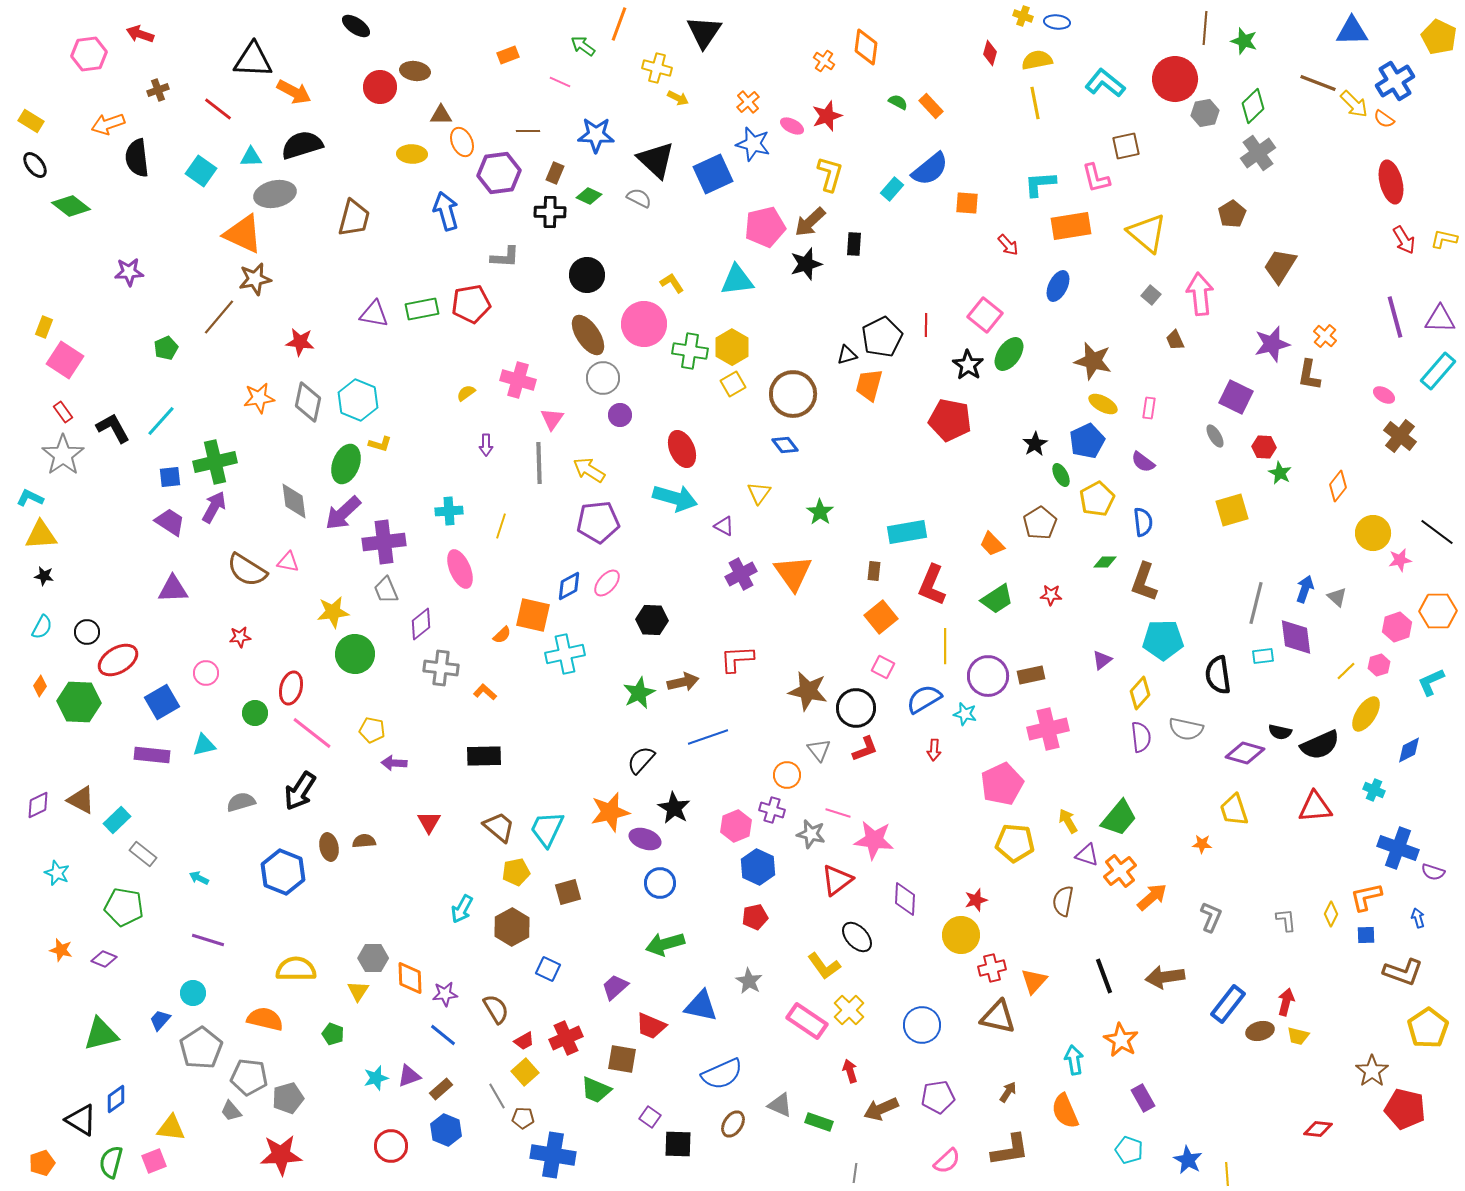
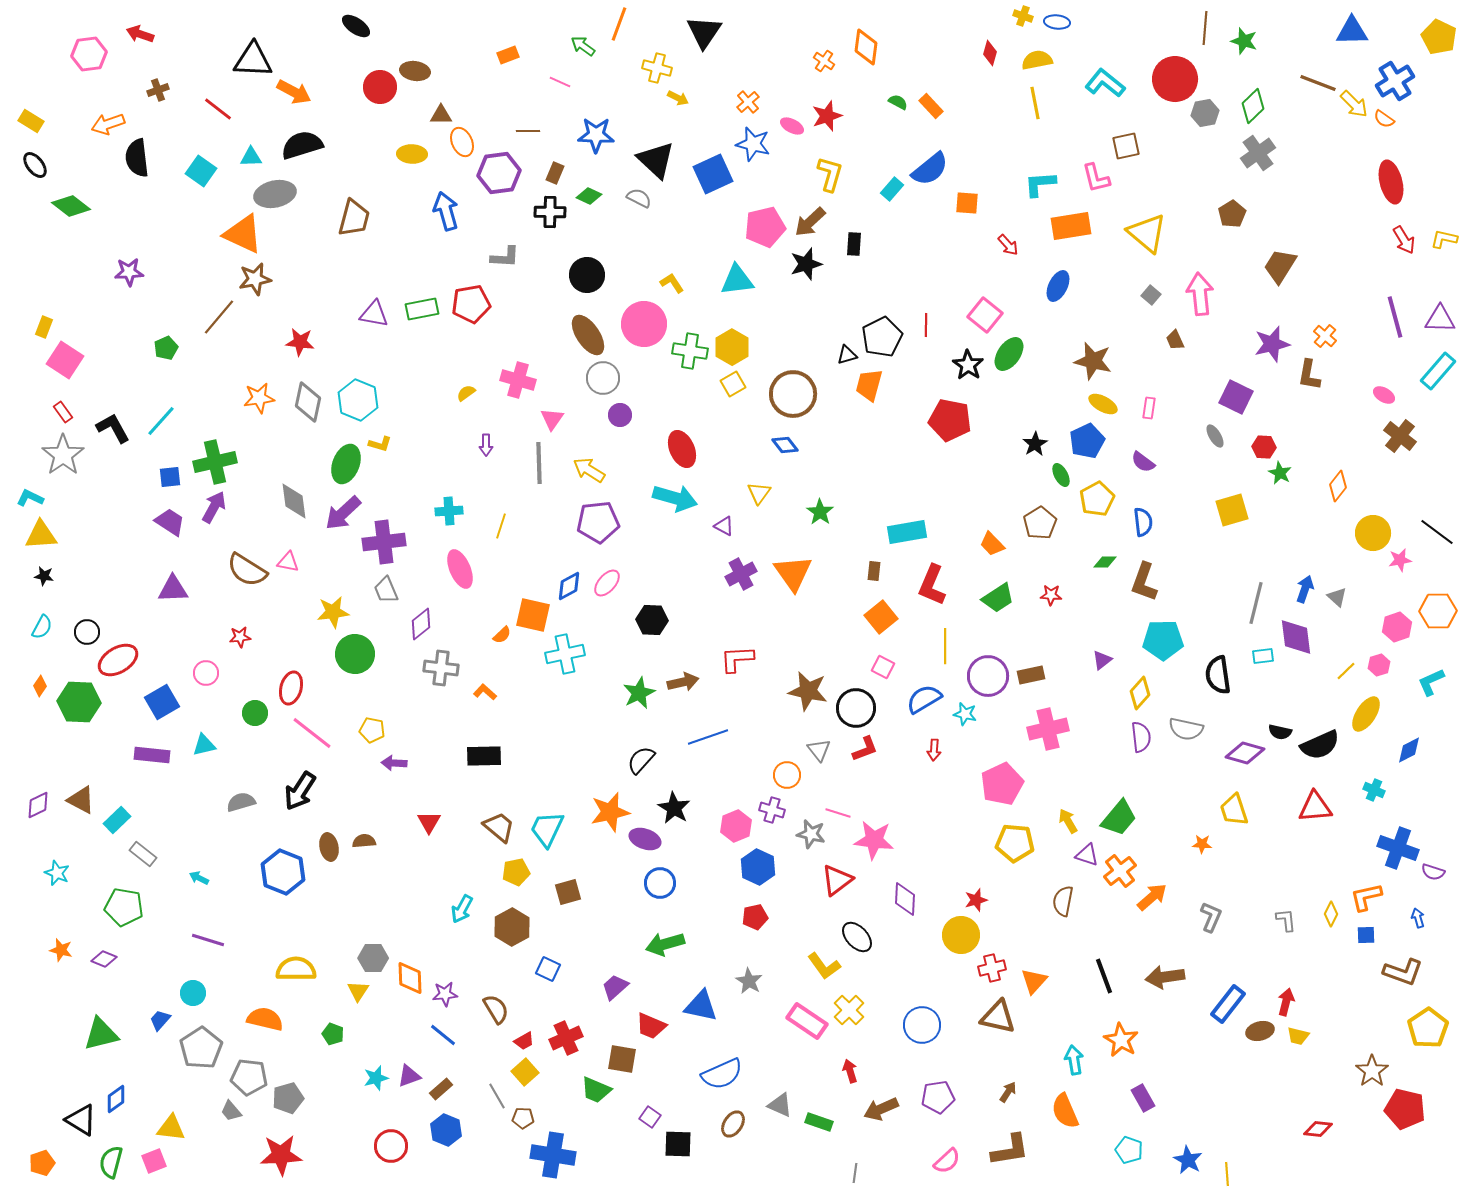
green trapezoid at (997, 599): moved 1 px right, 1 px up
